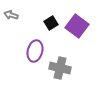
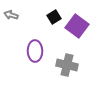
black square: moved 3 px right, 6 px up
purple ellipse: rotated 15 degrees counterclockwise
gray cross: moved 7 px right, 3 px up
